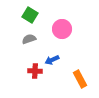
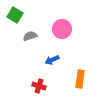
green square: moved 15 px left
gray semicircle: moved 1 px right, 3 px up
red cross: moved 4 px right, 15 px down; rotated 16 degrees clockwise
orange rectangle: rotated 36 degrees clockwise
